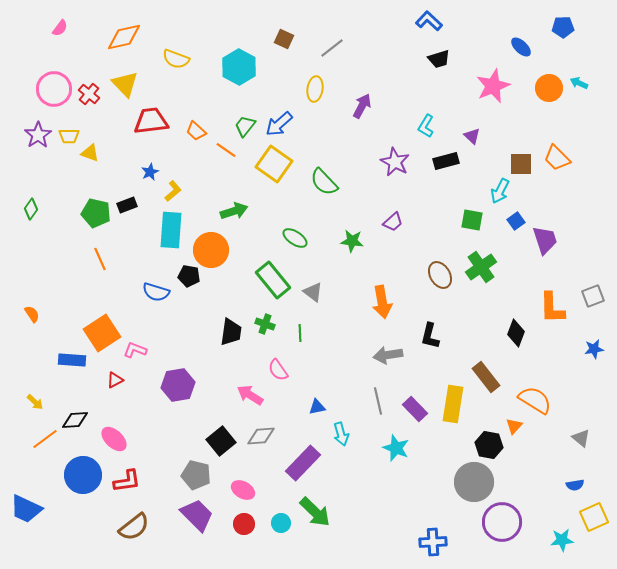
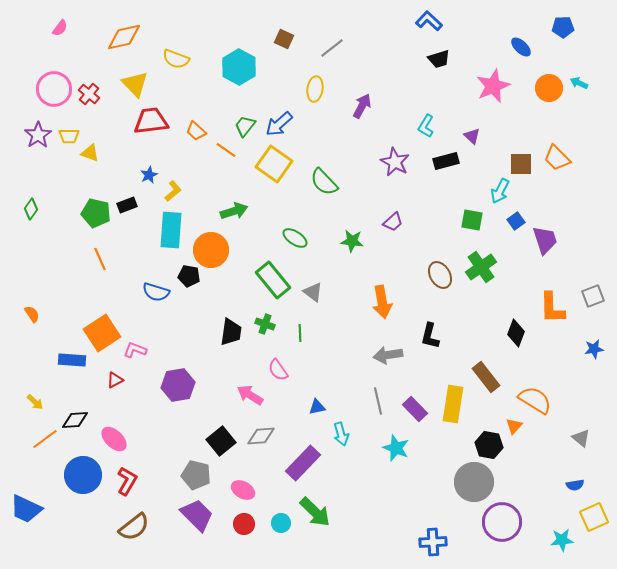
yellow triangle at (125, 84): moved 10 px right
blue star at (150, 172): moved 1 px left, 3 px down
red L-shape at (127, 481): rotated 52 degrees counterclockwise
